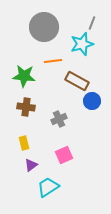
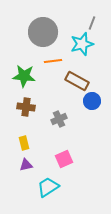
gray circle: moved 1 px left, 5 px down
pink square: moved 4 px down
purple triangle: moved 5 px left; rotated 24 degrees clockwise
